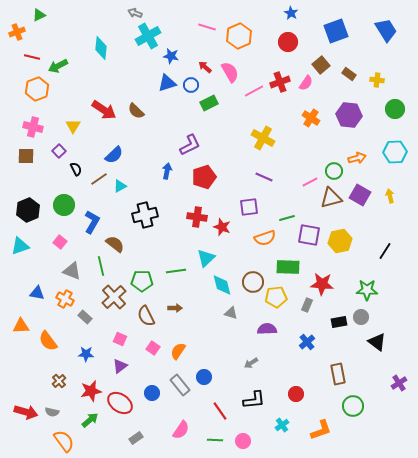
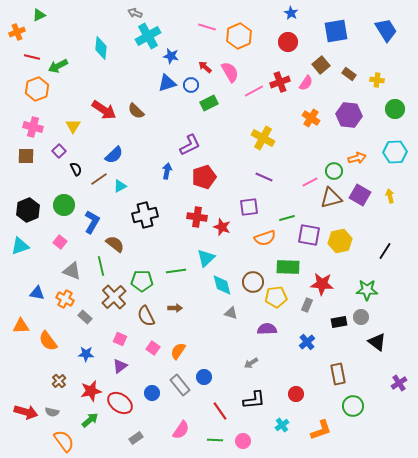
blue square at (336, 31): rotated 10 degrees clockwise
